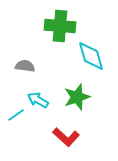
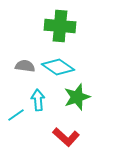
cyan diamond: moved 33 px left, 11 px down; rotated 40 degrees counterclockwise
cyan arrow: rotated 55 degrees clockwise
